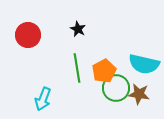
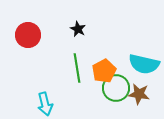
cyan arrow: moved 2 px right, 5 px down; rotated 35 degrees counterclockwise
